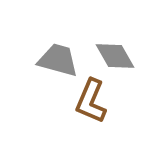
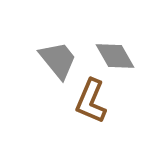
gray trapezoid: rotated 36 degrees clockwise
